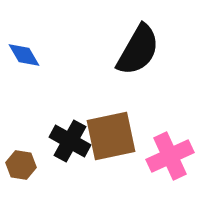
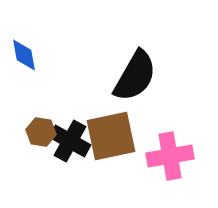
black semicircle: moved 3 px left, 26 px down
blue diamond: rotated 20 degrees clockwise
pink cross: rotated 15 degrees clockwise
brown hexagon: moved 20 px right, 33 px up
